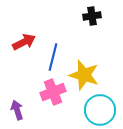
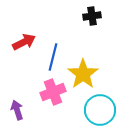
yellow star: moved 1 px left, 1 px up; rotated 20 degrees clockwise
